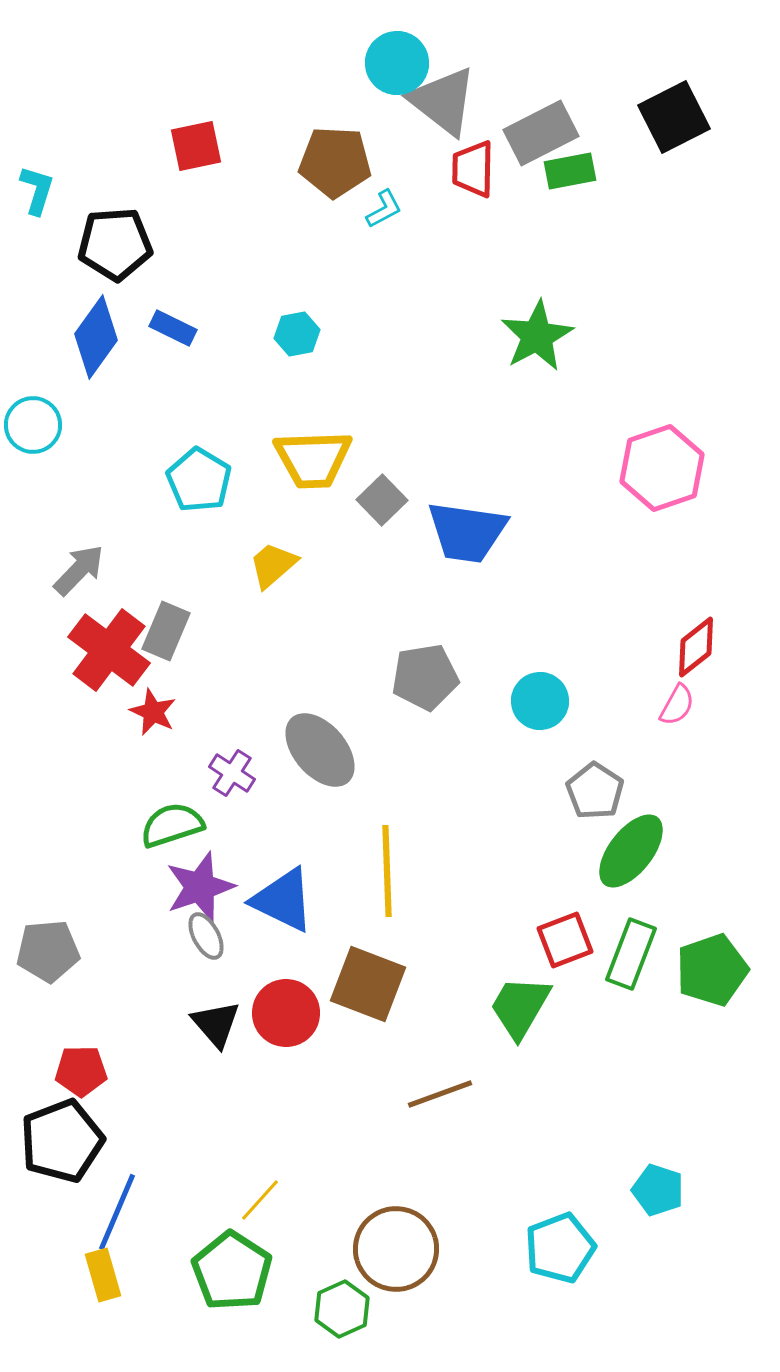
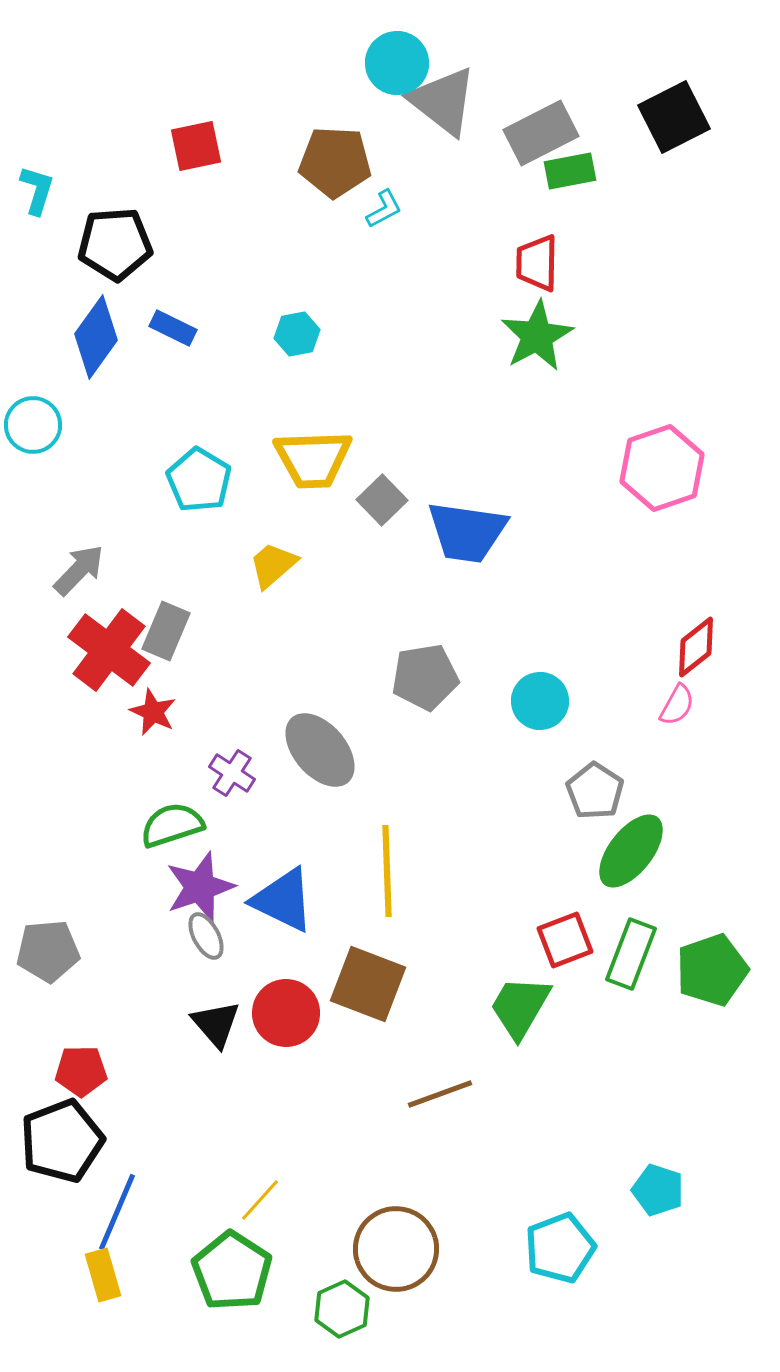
red trapezoid at (473, 169): moved 64 px right, 94 px down
